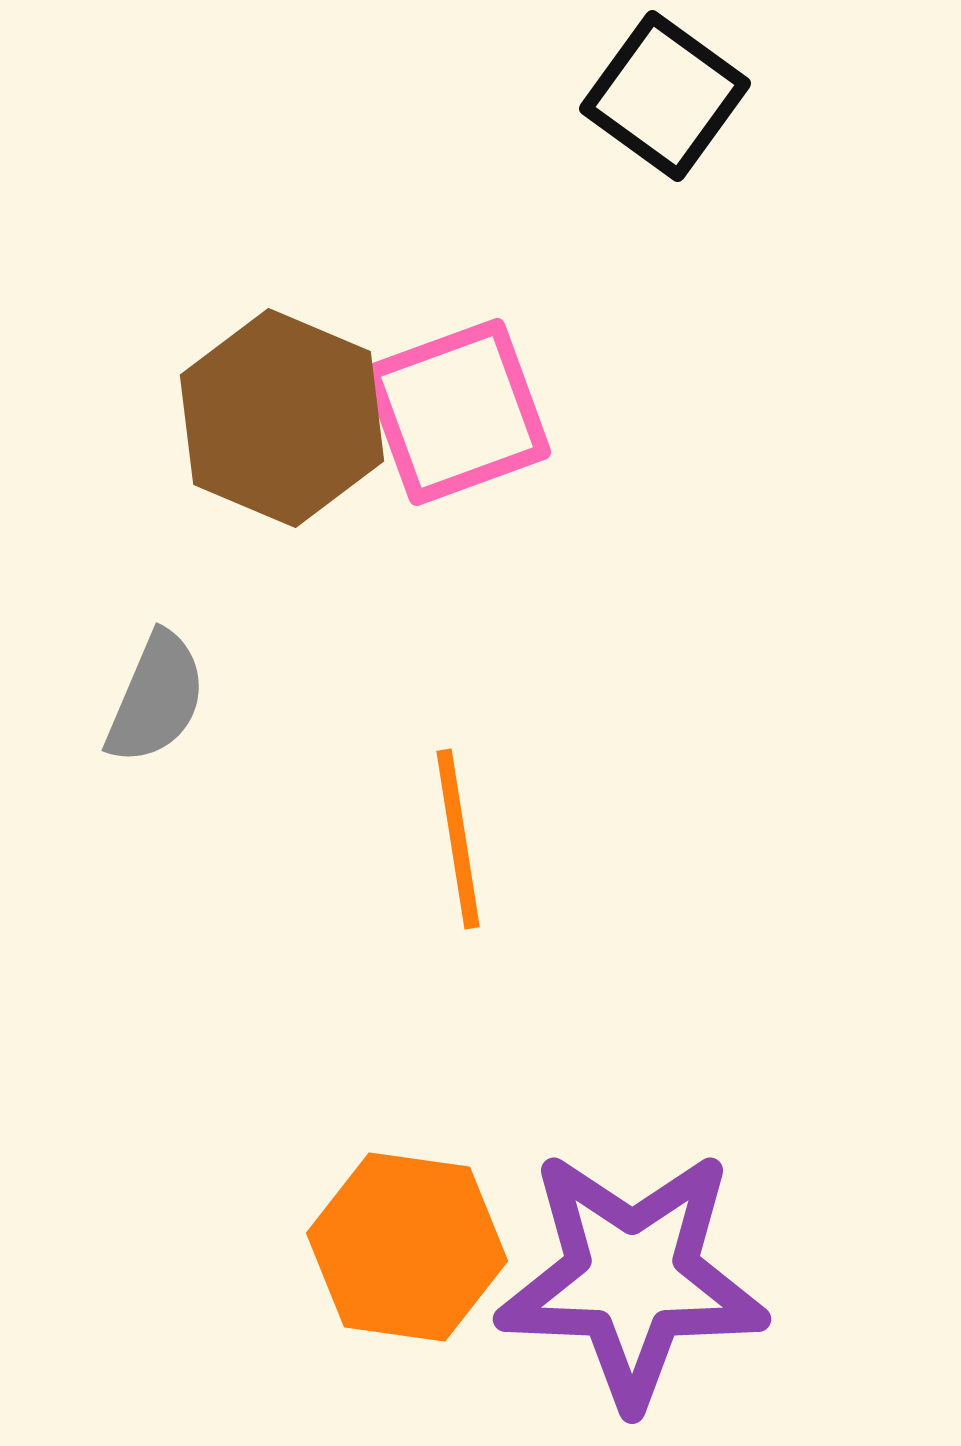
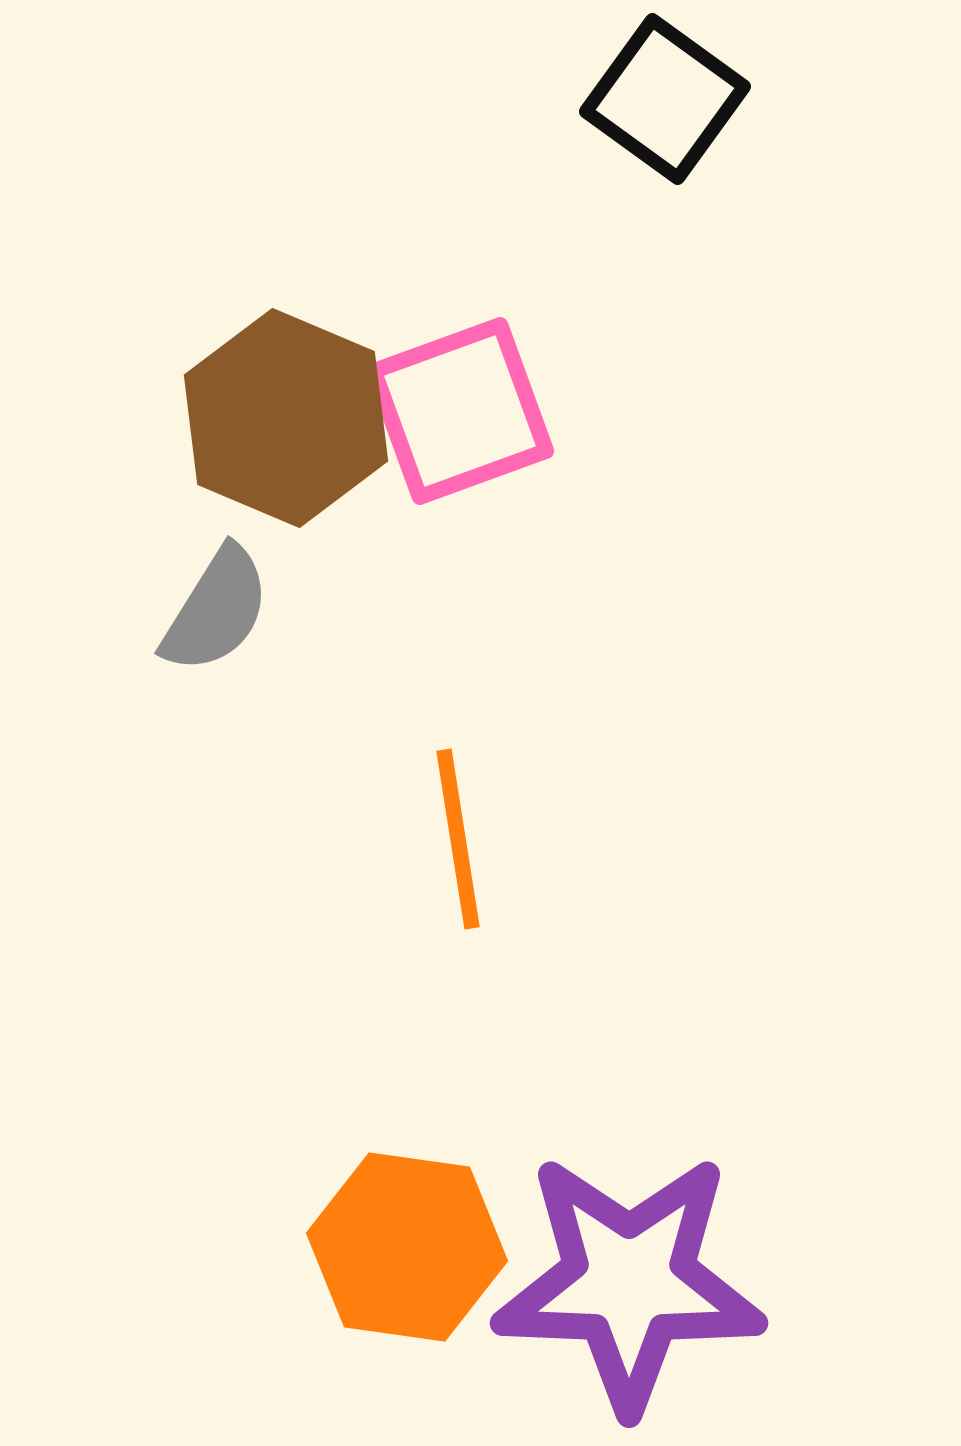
black square: moved 3 px down
pink square: moved 3 px right, 1 px up
brown hexagon: moved 4 px right
gray semicircle: moved 60 px right, 88 px up; rotated 9 degrees clockwise
purple star: moved 3 px left, 4 px down
